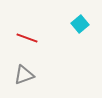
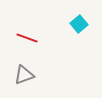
cyan square: moved 1 px left
